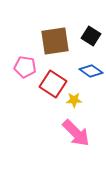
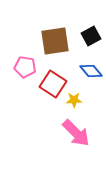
black square: rotated 30 degrees clockwise
blue diamond: rotated 15 degrees clockwise
